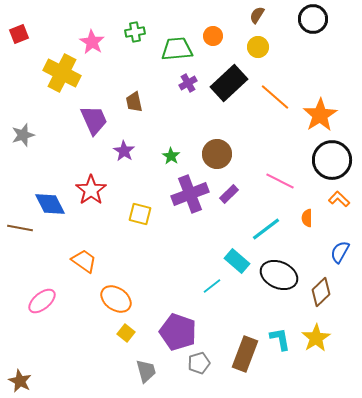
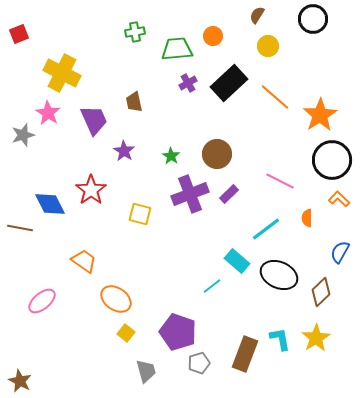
pink star at (92, 42): moved 44 px left, 71 px down
yellow circle at (258, 47): moved 10 px right, 1 px up
